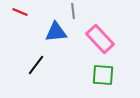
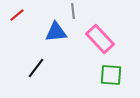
red line: moved 3 px left, 3 px down; rotated 63 degrees counterclockwise
black line: moved 3 px down
green square: moved 8 px right
